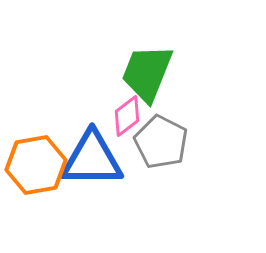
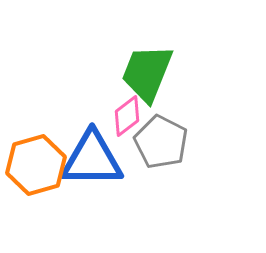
orange hexagon: rotated 6 degrees counterclockwise
